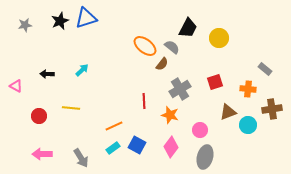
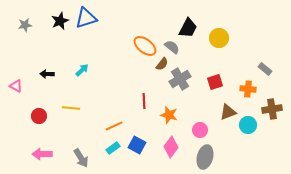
gray cross: moved 10 px up
orange star: moved 1 px left
